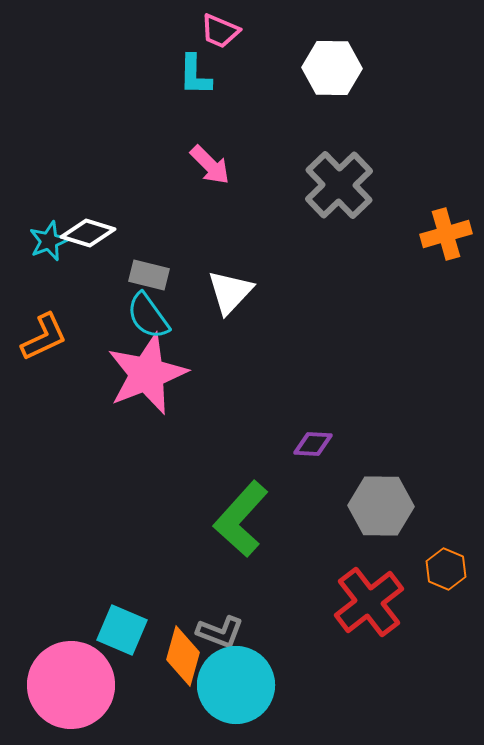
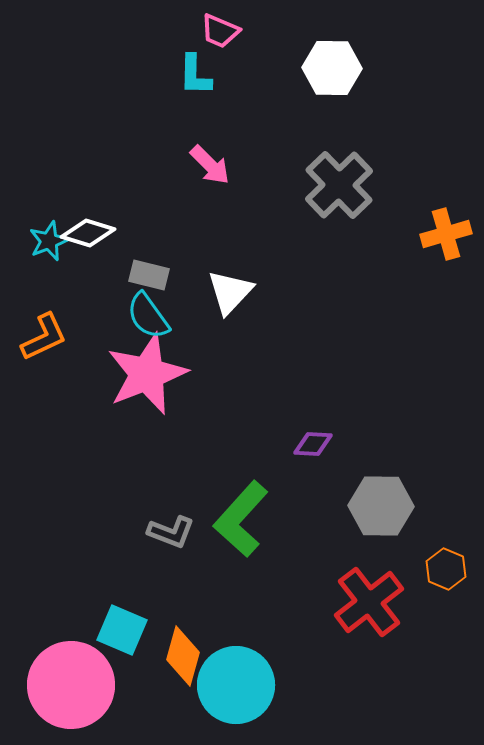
gray L-shape: moved 49 px left, 100 px up
